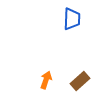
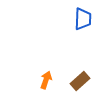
blue trapezoid: moved 11 px right
